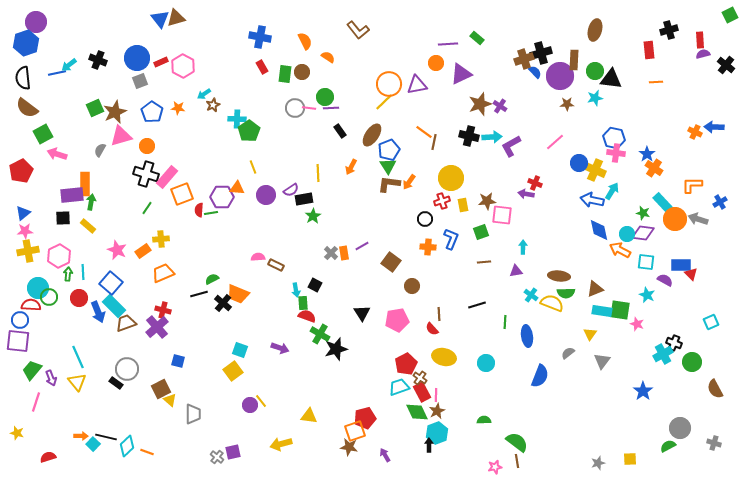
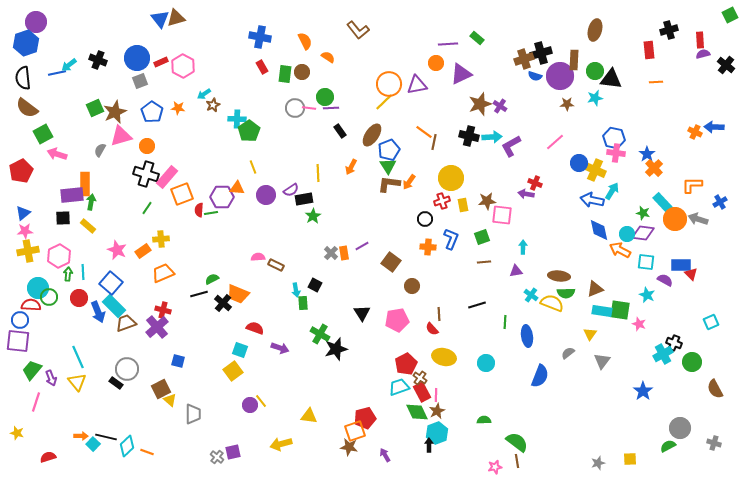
blue semicircle at (535, 72): moved 4 px down; rotated 152 degrees clockwise
orange cross at (654, 168): rotated 12 degrees clockwise
green square at (481, 232): moved 1 px right, 5 px down
red semicircle at (307, 316): moved 52 px left, 12 px down
pink star at (637, 324): moved 2 px right
